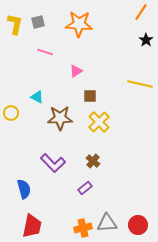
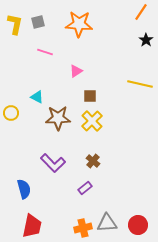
brown star: moved 2 px left
yellow cross: moved 7 px left, 1 px up
